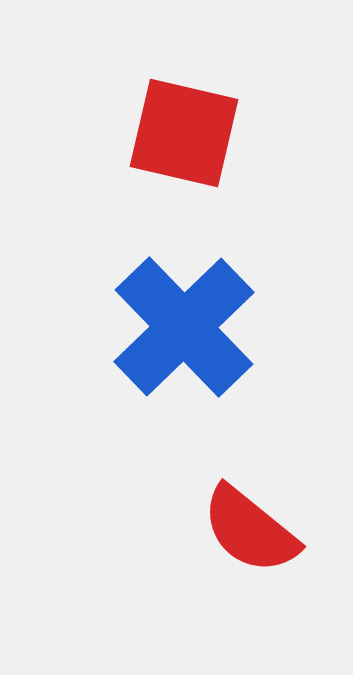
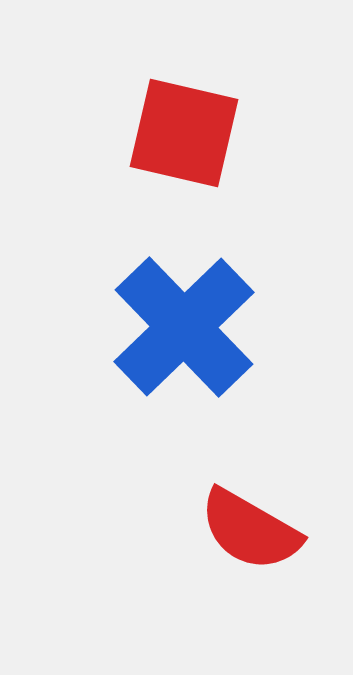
red semicircle: rotated 9 degrees counterclockwise
